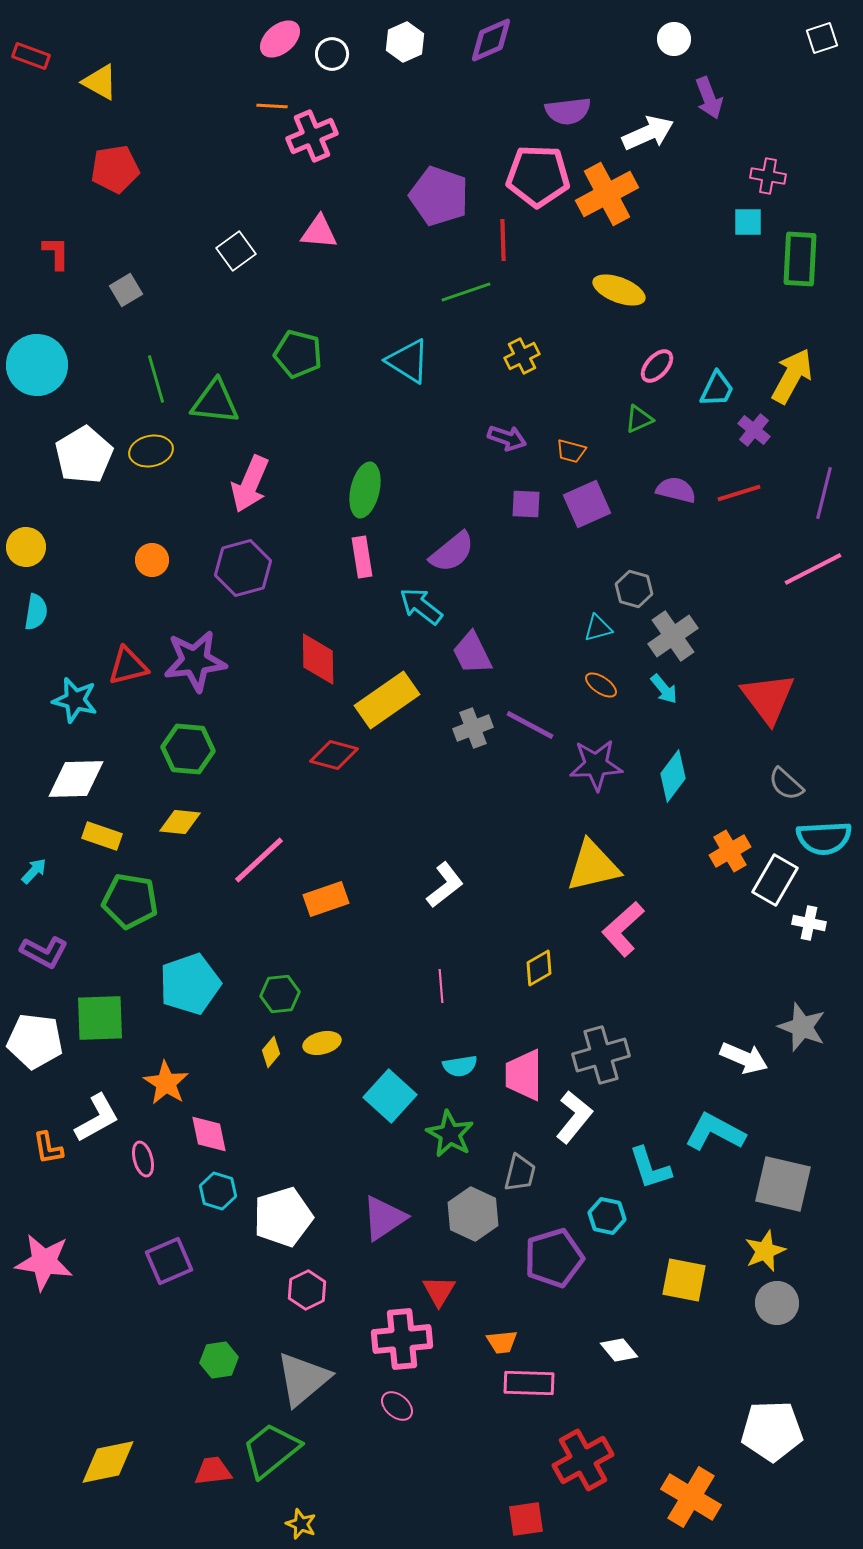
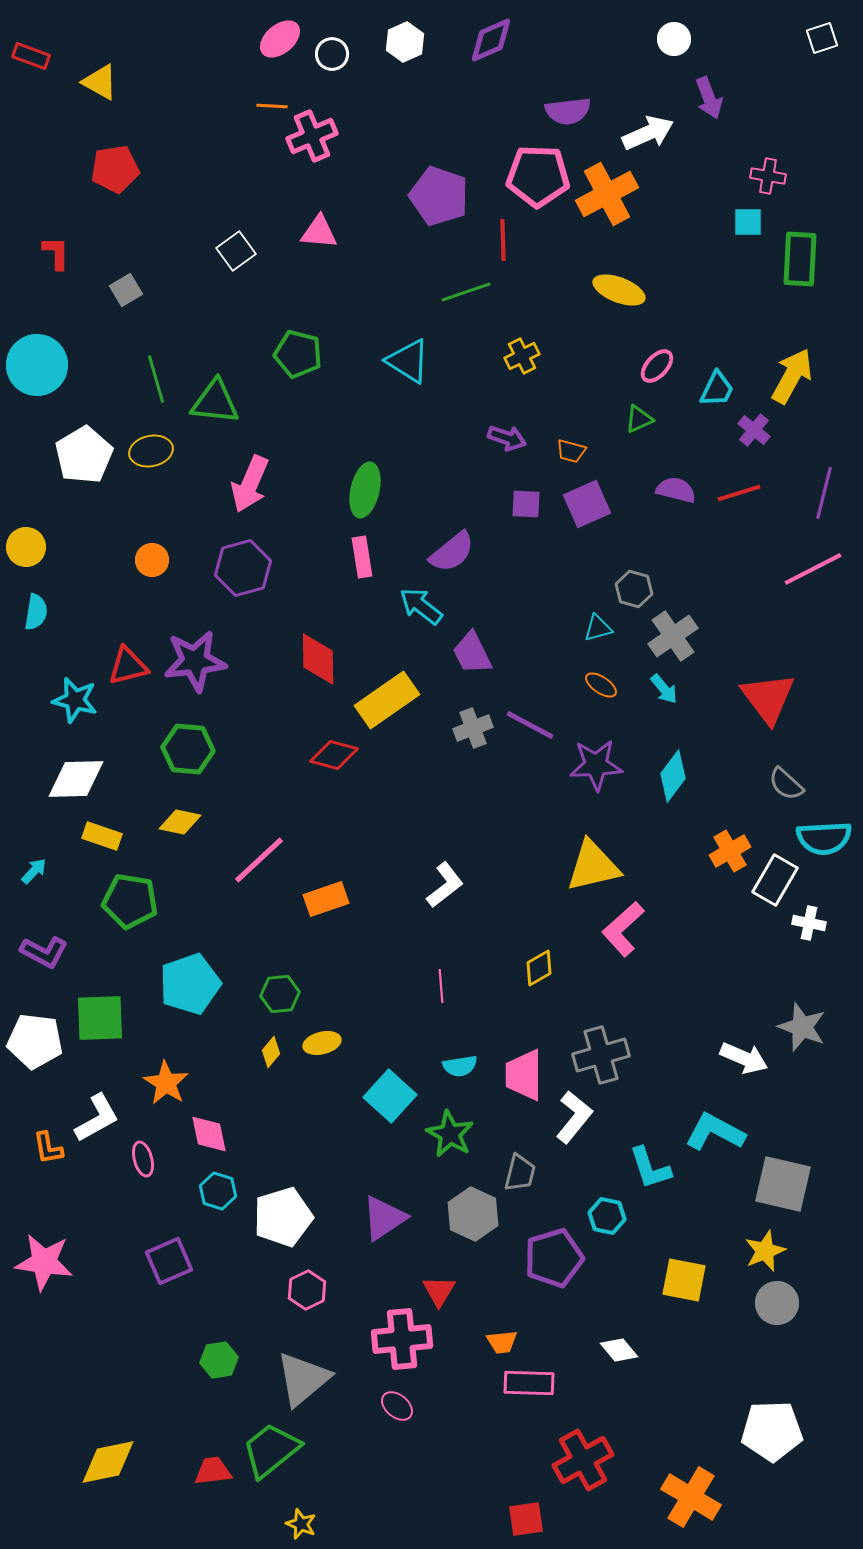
yellow diamond at (180, 822): rotated 6 degrees clockwise
